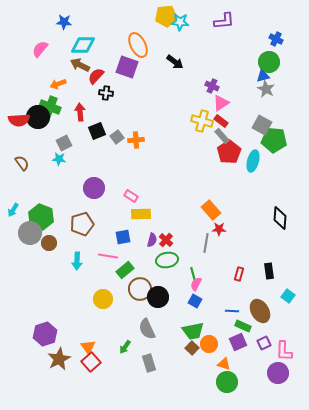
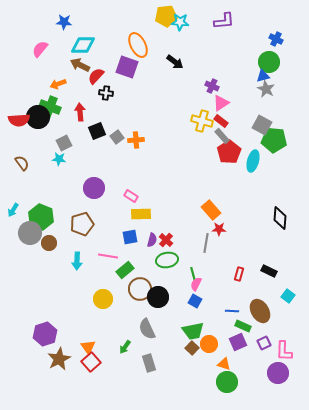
blue square at (123, 237): moved 7 px right
black rectangle at (269, 271): rotated 56 degrees counterclockwise
